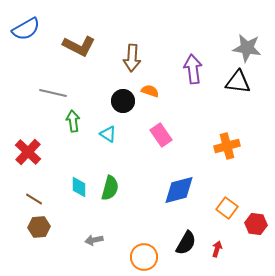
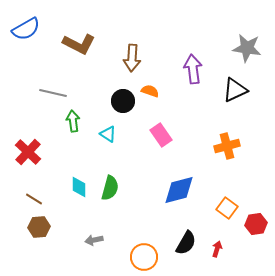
brown L-shape: moved 2 px up
black triangle: moved 3 px left, 8 px down; rotated 32 degrees counterclockwise
red hexagon: rotated 15 degrees counterclockwise
